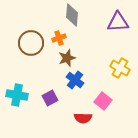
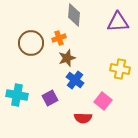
gray diamond: moved 2 px right
yellow cross: moved 1 px down; rotated 18 degrees counterclockwise
